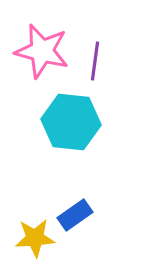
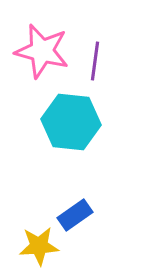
yellow star: moved 4 px right, 8 px down
